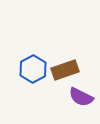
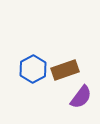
purple semicircle: rotated 80 degrees counterclockwise
